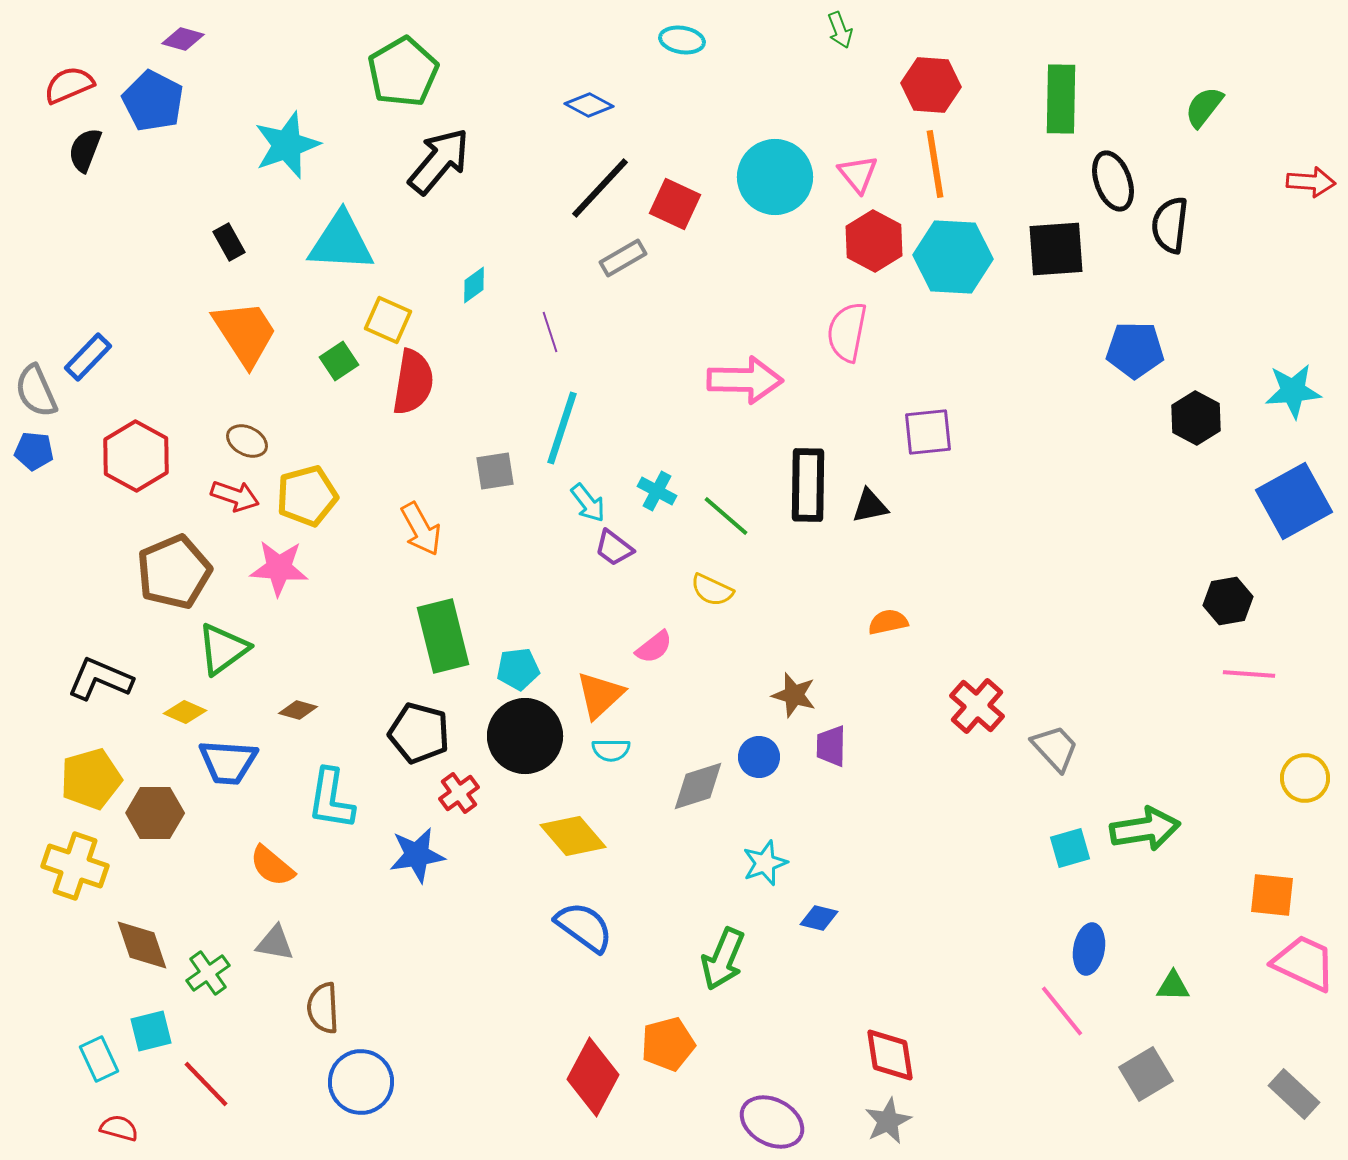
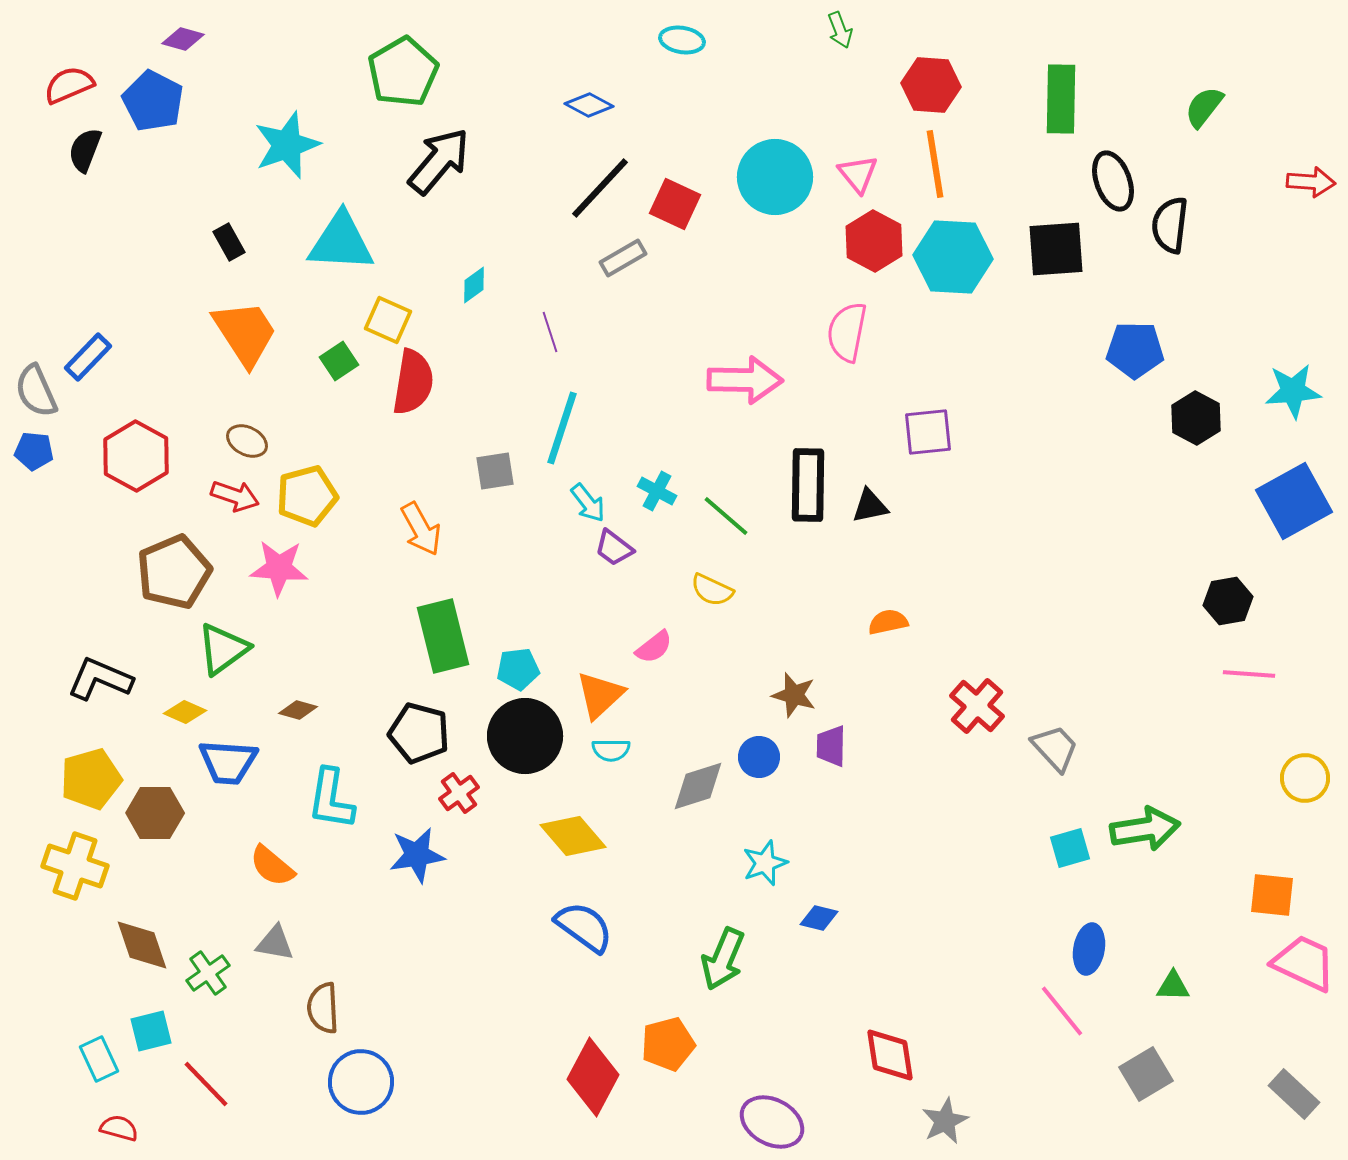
gray star at (888, 1121): moved 57 px right
